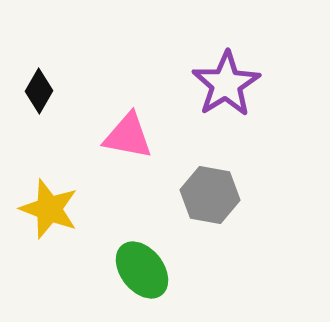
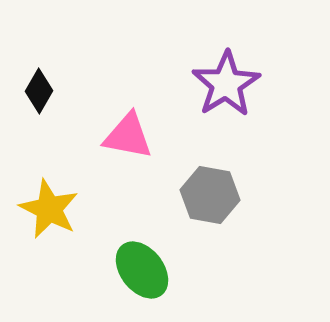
yellow star: rotated 6 degrees clockwise
